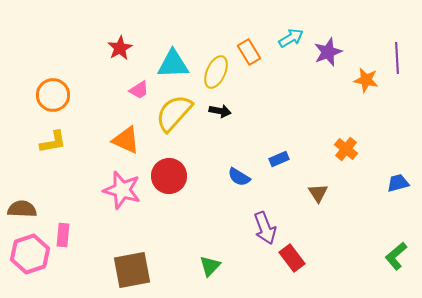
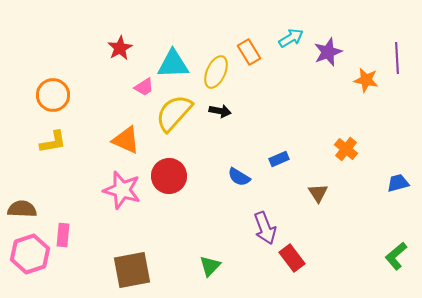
pink trapezoid: moved 5 px right, 3 px up
